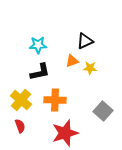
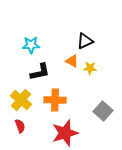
cyan star: moved 7 px left
orange triangle: rotated 48 degrees clockwise
